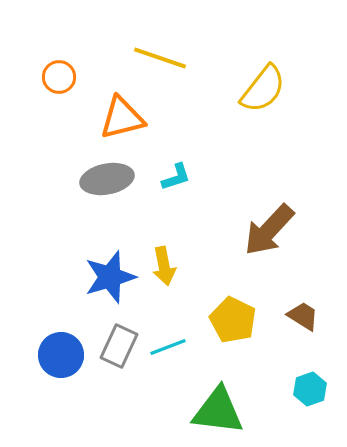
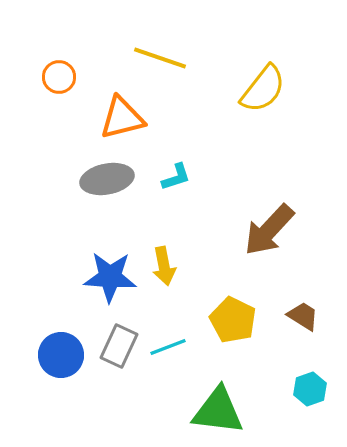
blue star: rotated 20 degrees clockwise
